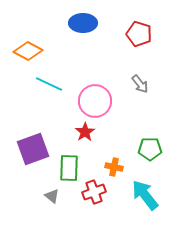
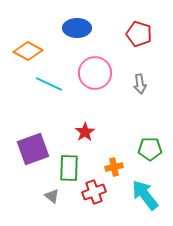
blue ellipse: moved 6 px left, 5 px down
gray arrow: rotated 30 degrees clockwise
pink circle: moved 28 px up
orange cross: rotated 24 degrees counterclockwise
